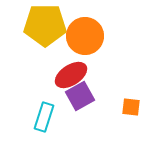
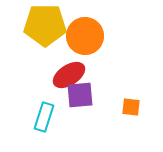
red ellipse: moved 2 px left
purple square: moved 1 px up; rotated 24 degrees clockwise
